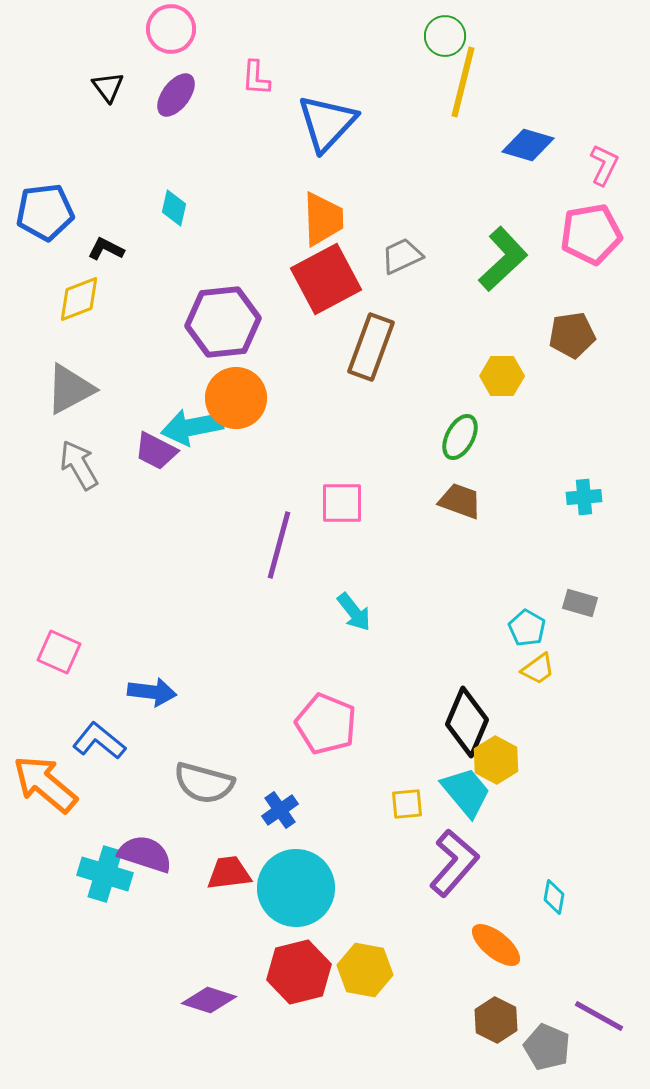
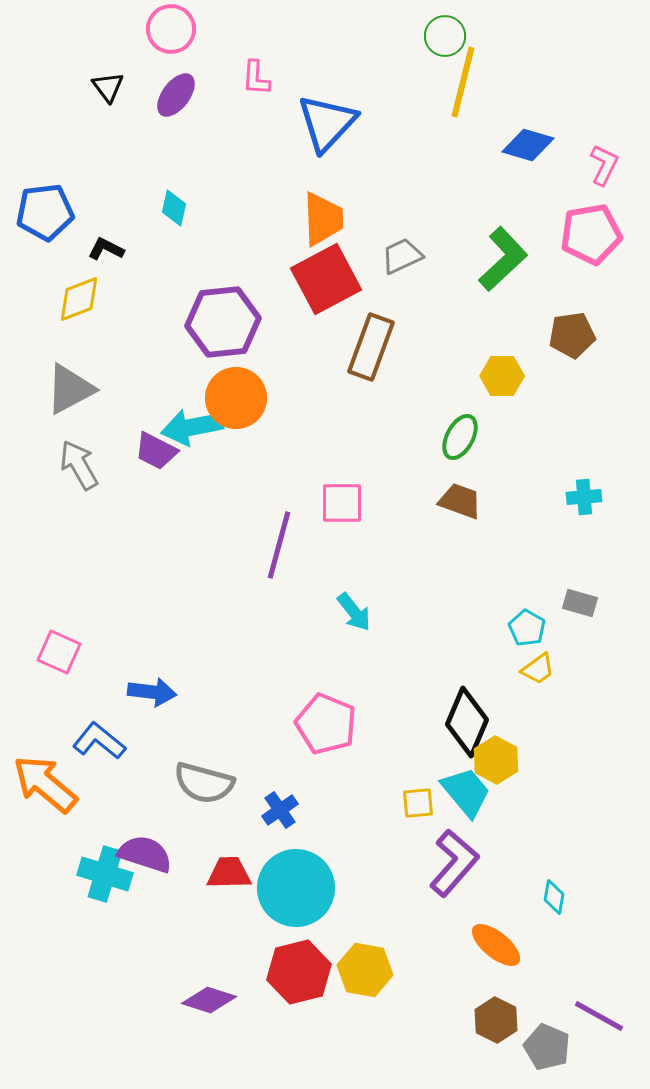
yellow square at (407, 804): moved 11 px right, 1 px up
red trapezoid at (229, 873): rotated 6 degrees clockwise
